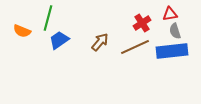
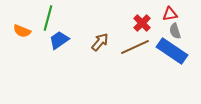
red cross: rotated 12 degrees counterclockwise
blue rectangle: rotated 40 degrees clockwise
